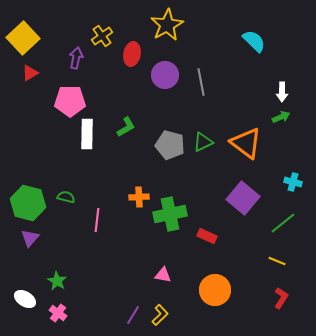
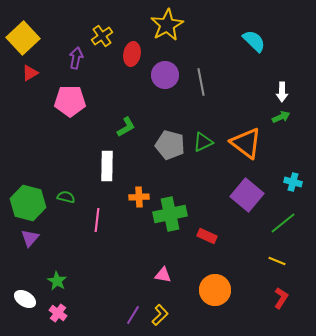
white rectangle: moved 20 px right, 32 px down
purple square: moved 4 px right, 3 px up
